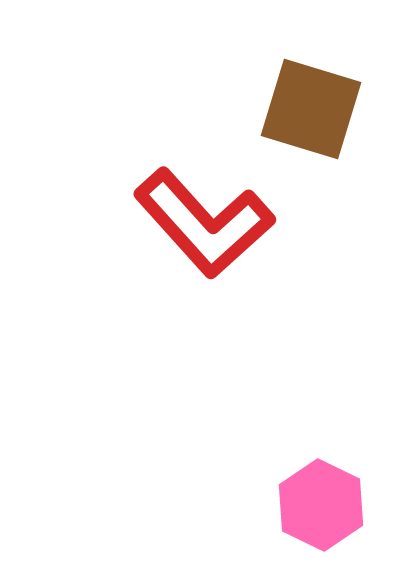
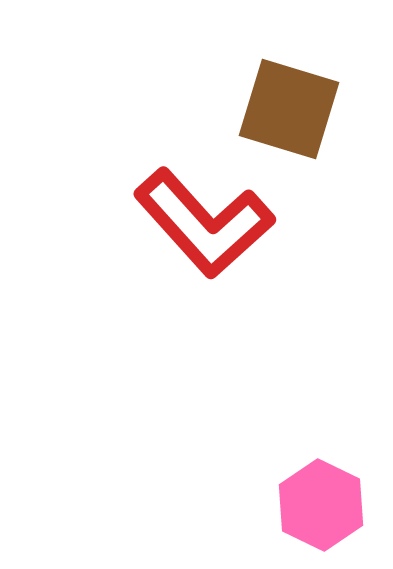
brown square: moved 22 px left
